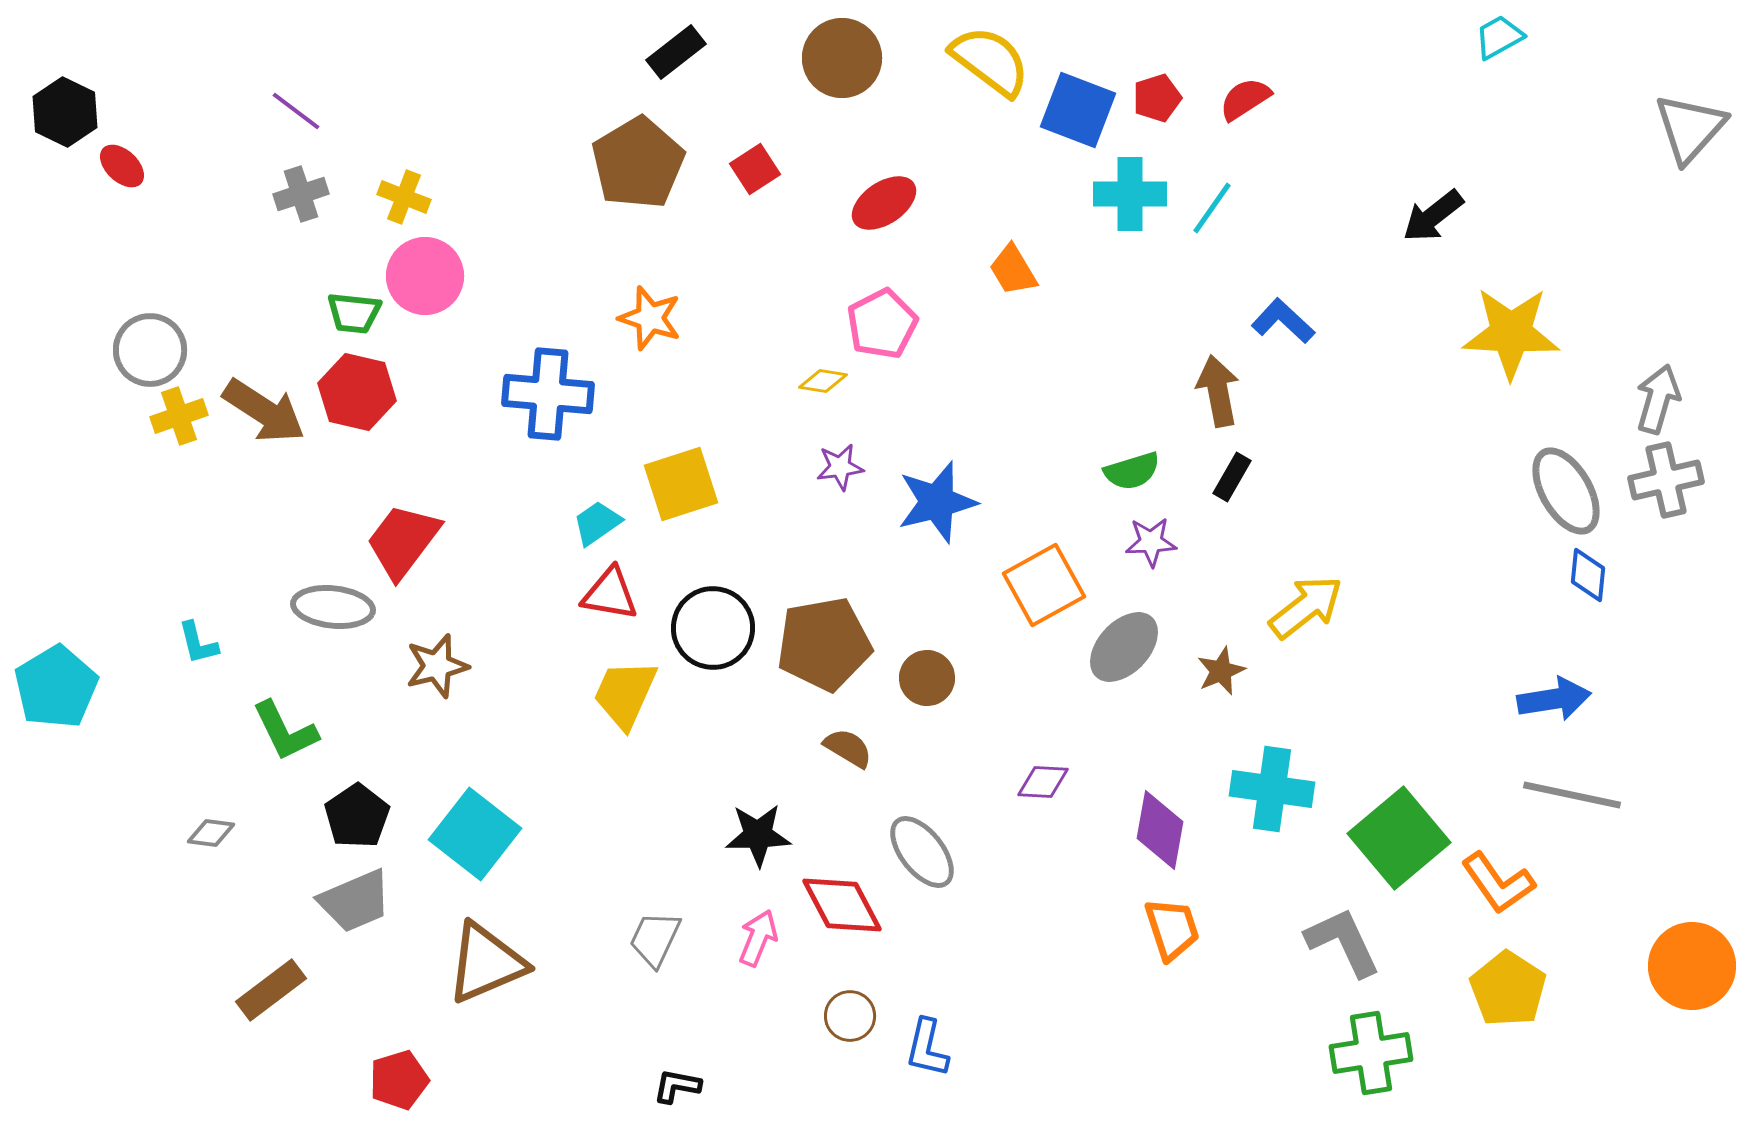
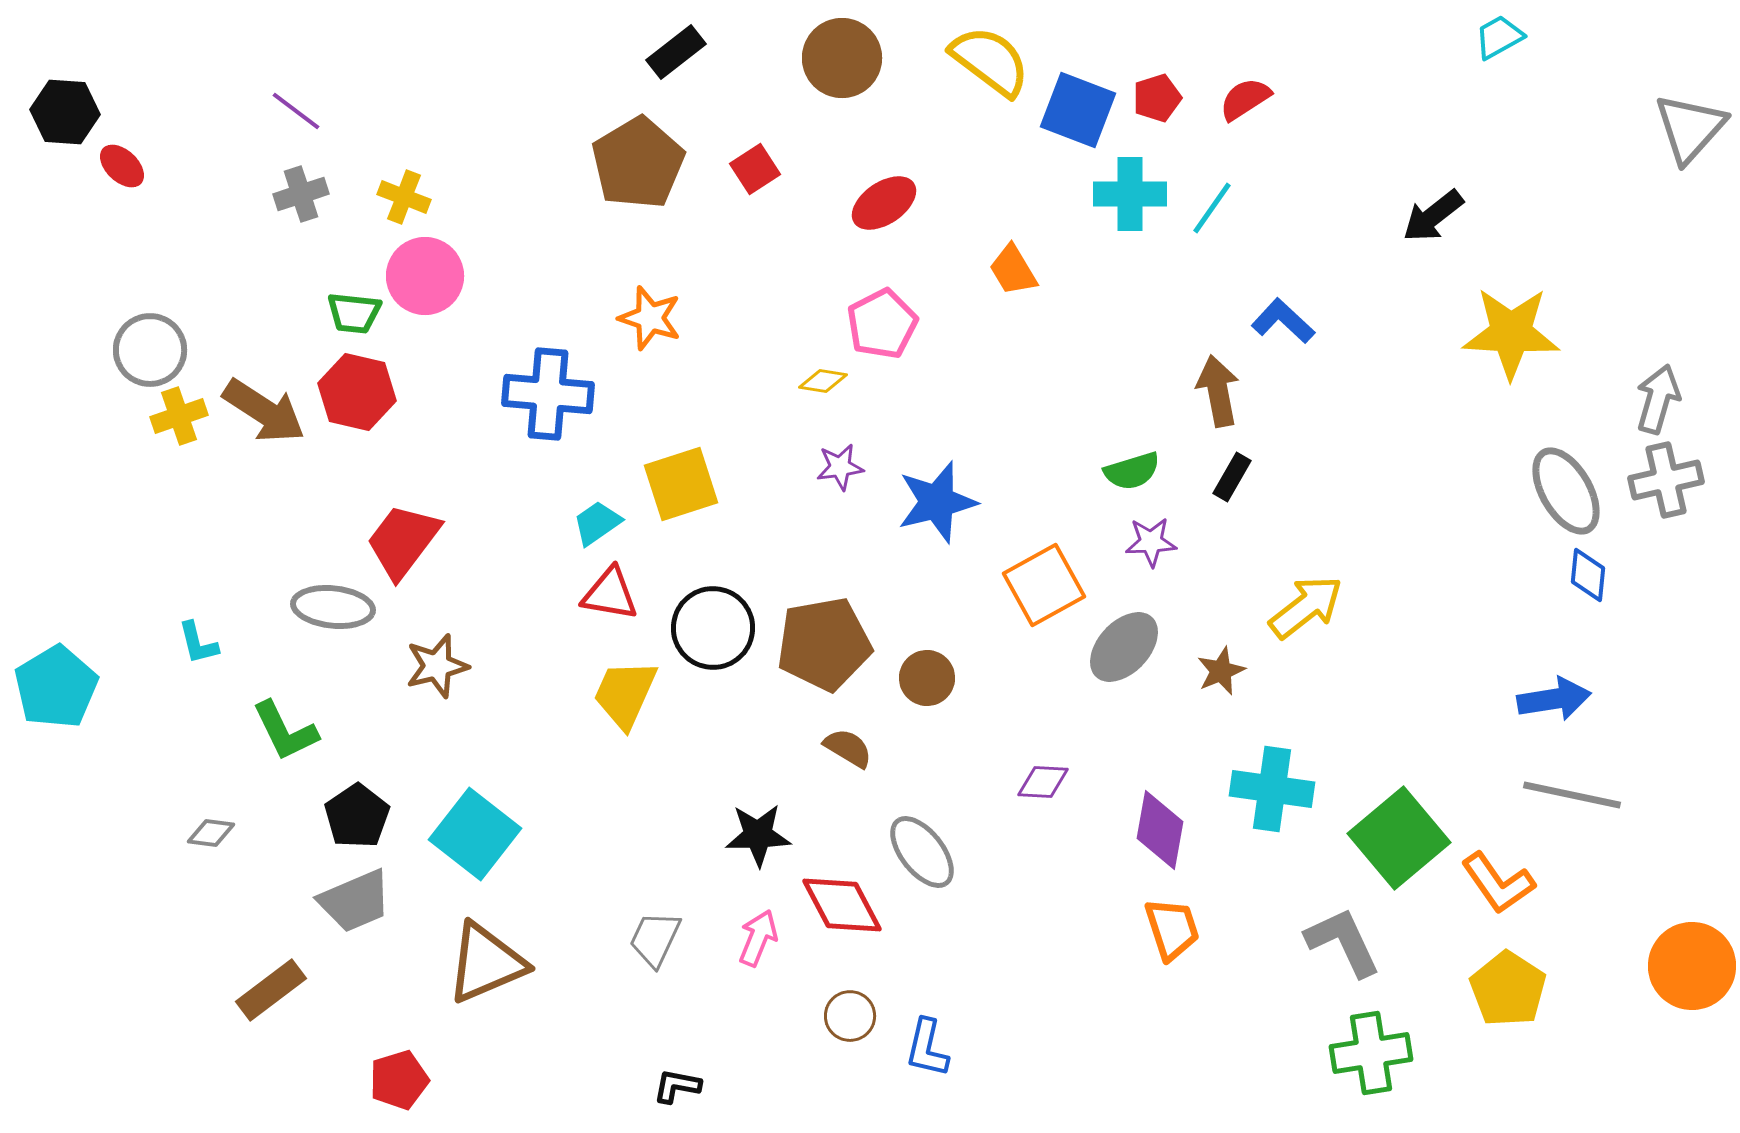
black hexagon at (65, 112): rotated 22 degrees counterclockwise
